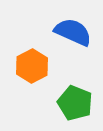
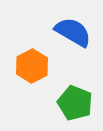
blue semicircle: rotated 6 degrees clockwise
